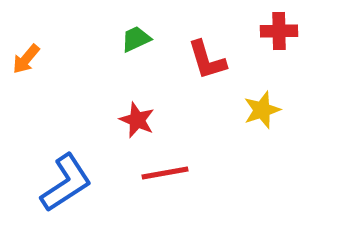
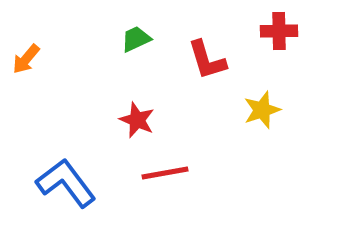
blue L-shape: rotated 94 degrees counterclockwise
